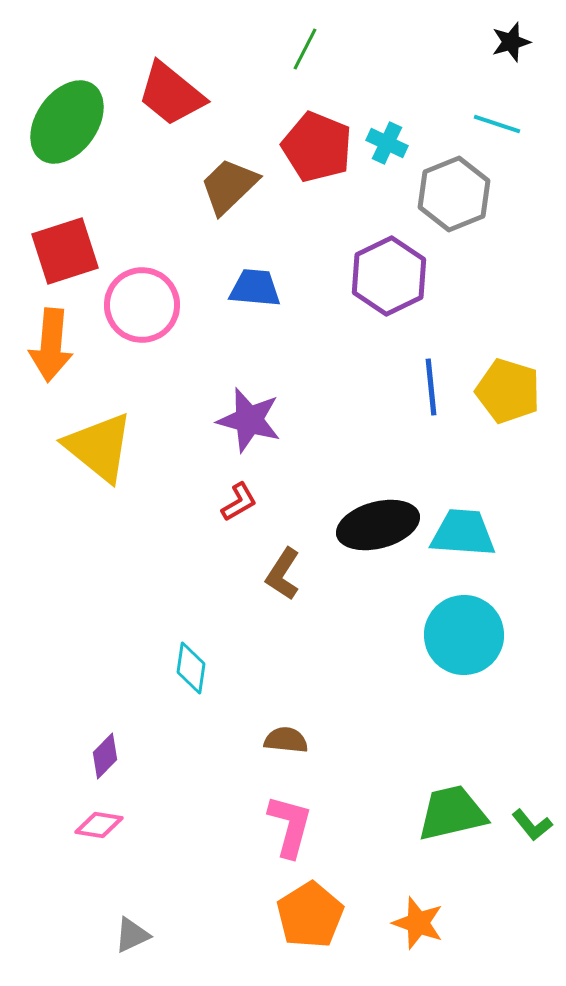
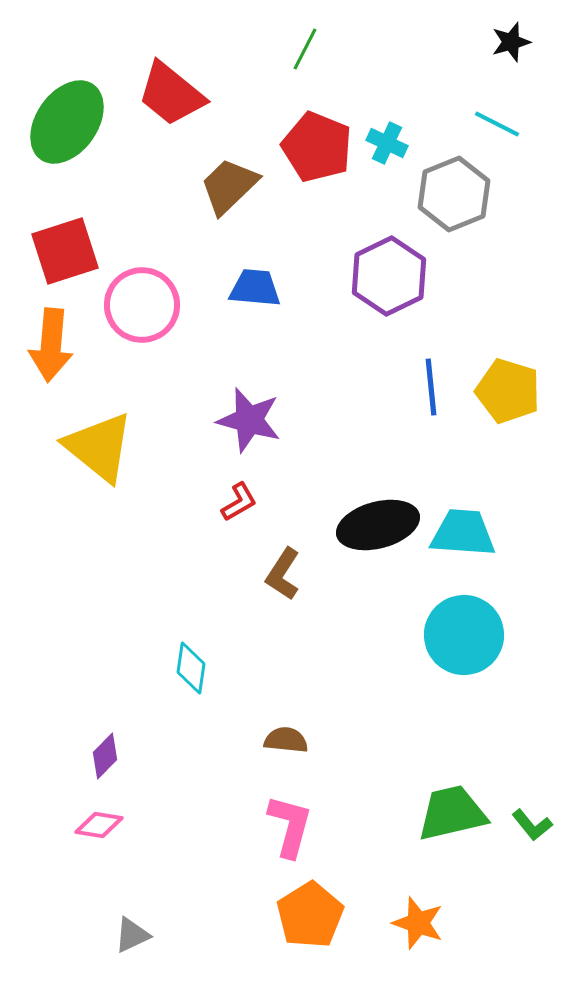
cyan line: rotated 9 degrees clockwise
